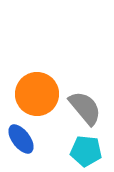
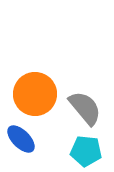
orange circle: moved 2 px left
blue ellipse: rotated 8 degrees counterclockwise
